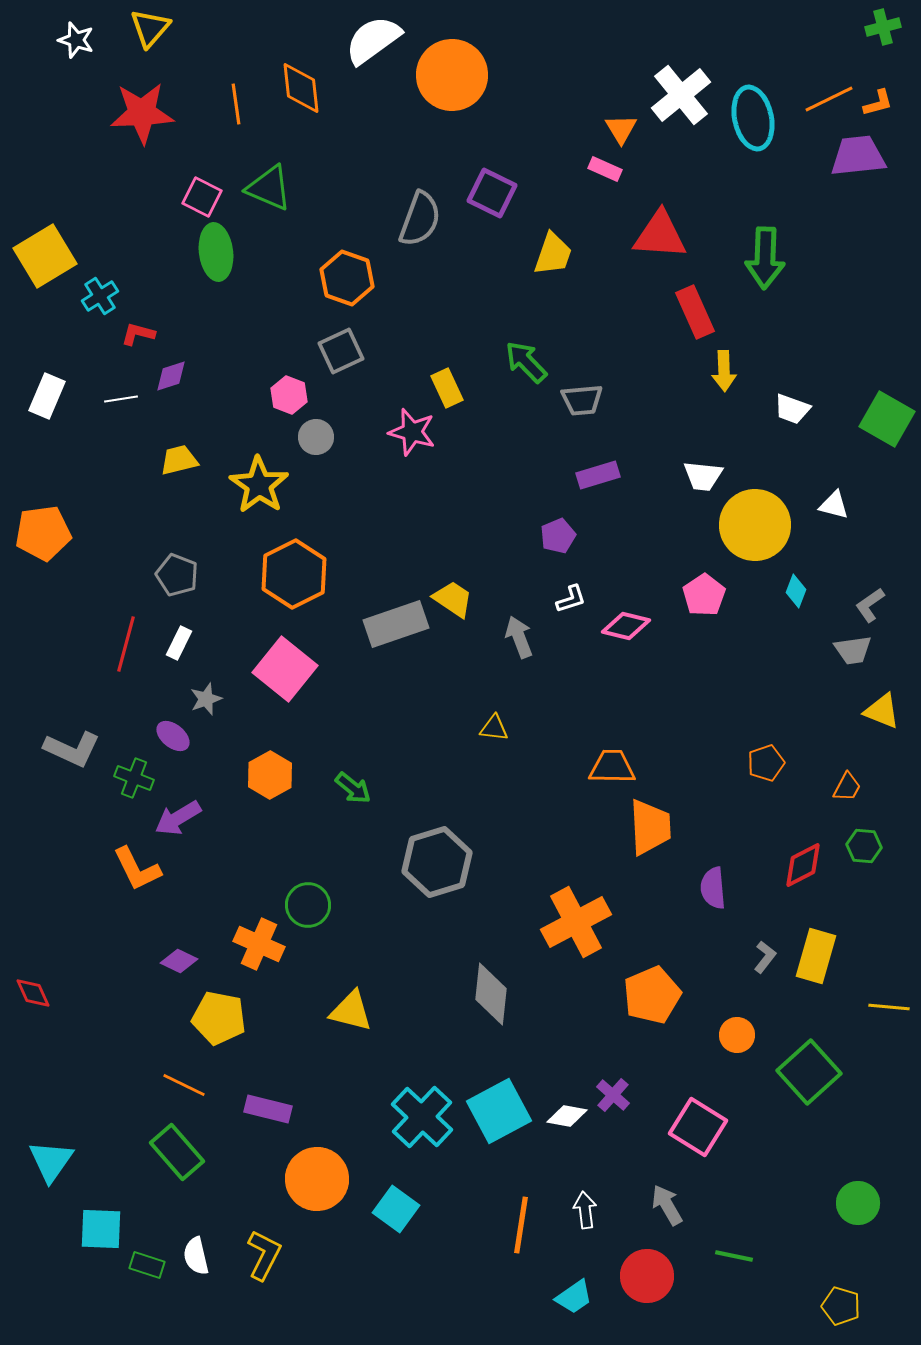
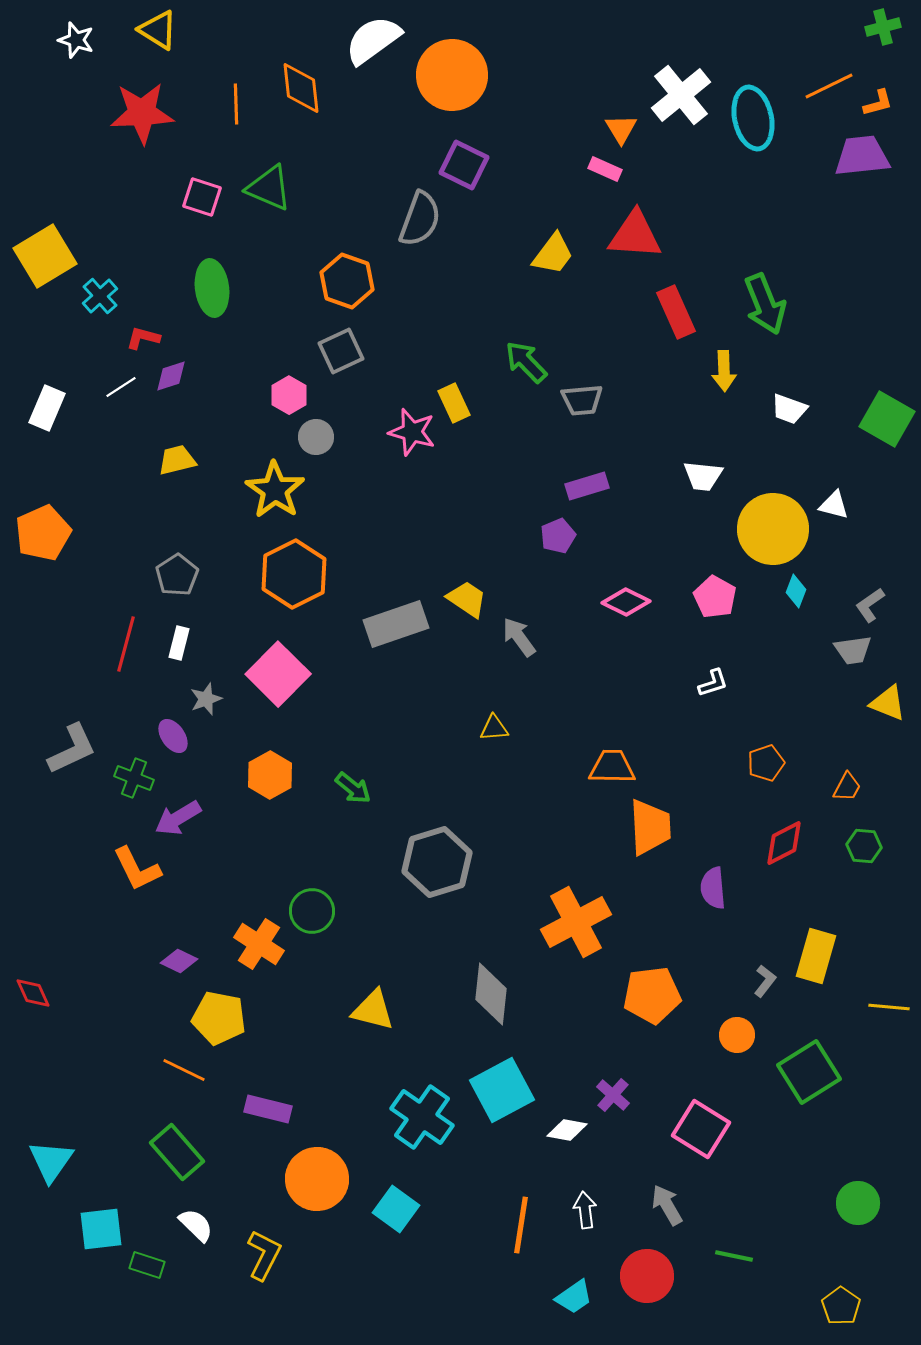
yellow triangle at (150, 28): moved 8 px right, 2 px down; rotated 39 degrees counterclockwise
orange line at (829, 99): moved 13 px up
orange line at (236, 104): rotated 6 degrees clockwise
purple trapezoid at (858, 156): moved 4 px right
purple square at (492, 193): moved 28 px left, 28 px up
pink square at (202, 197): rotated 9 degrees counterclockwise
red triangle at (660, 235): moved 25 px left
green ellipse at (216, 252): moved 4 px left, 36 px down
yellow trapezoid at (553, 254): rotated 18 degrees clockwise
green arrow at (765, 258): moved 46 px down; rotated 24 degrees counterclockwise
orange hexagon at (347, 278): moved 3 px down
cyan cross at (100, 296): rotated 9 degrees counterclockwise
red rectangle at (695, 312): moved 19 px left
red L-shape at (138, 334): moved 5 px right, 4 px down
yellow rectangle at (447, 388): moved 7 px right, 15 px down
pink hexagon at (289, 395): rotated 9 degrees clockwise
white rectangle at (47, 396): moved 12 px down
white line at (121, 399): moved 12 px up; rotated 24 degrees counterclockwise
white trapezoid at (792, 409): moved 3 px left
yellow trapezoid at (179, 460): moved 2 px left
purple rectangle at (598, 475): moved 11 px left, 11 px down
yellow star at (259, 485): moved 16 px right, 5 px down
yellow circle at (755, 525): moved 18 px right, 4 px down
orange pentagon at (43, 533): rotated 16 degrees counterclockwise
gray pentagon at (177, 575): rotated 18 degrees clockwise
pink pentagon at (704, 595): moved 11 px right, 2 px down; rotated 9 degrees counterclockwise
yellow trapezoid at (453, 599): moved 14 px right
white L-shape at (571, 599): moved 142 px right, 84 px down
pink diamond at (626, 626): moved 24 px up; rotated 12 degrees clockwise
gray arrow at (519, 637): rotated 15 degrees counterclockwise
white rectangle at (179, 643): rotated 12 degrees counterclockwise
pink square at (285, 669): moved 7 px left, 5 px down; rotated 6 degrees clockwise
yellow triangle at (882, 711): moved 6 px right, 8 px up
yellow triangle at (494, 728): rotated 12 degrees counterclockwise
purple ellipse at (173, 736): rotated 16 degrees clockwise
gray L-shape at (72, 749): rotated 50 degrees counterclockwise
red diamond at (803, 865): moved 19 px left, 22 px up
green circle at (308, 905): moved 4 px right, 6 px down
orange cross at (259, 944): rotated 9 degrees clockwise
gray L-shape at (765, 957): moved 24 px down
orange pentagon at (652, 995): rotated 16 degrees clockwise
yellow triangle at (351, 1011): moved 22 px right, 1 px up
green square at (809, 1072): rotated 10 degrees clockwise
orange line at (184, 1085): moved 15 px up
cyan square at (499, 1111): moved 3 px right, 21 px up
white diamond at (567, 1116): moved 14 px down
cyan cross at (422, 1117): rotated 8 degrees counterclockwise
pink square at (698, 1127): moved 3 px right, 2 px down
cyan square at (101, 1229): rotated 9 degrees counterclockwise
white semicircle at (196, 1256): moved 31 px up; rotated 147 degrees clockwise
yellow pentagon at (841, 1306): rotated 18 degrees clockwise
